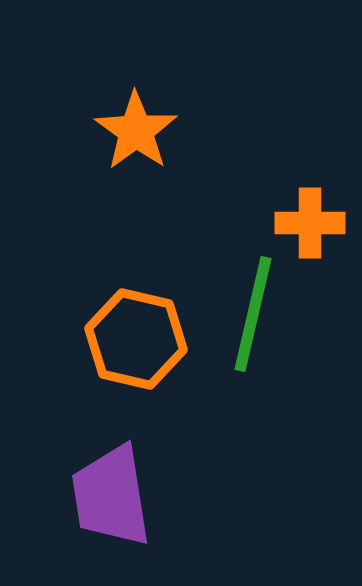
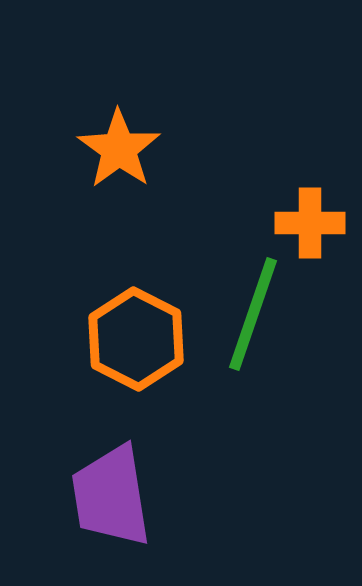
orange star: moved 17 px left, 18 px down
green line: rotated 6 degrees clockwise
orange hexagon: rotated 14 degrees clockwise
